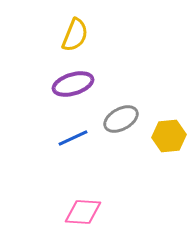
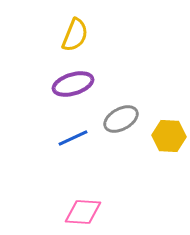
yellow hexagon: rotated 8 degrees clockwise
